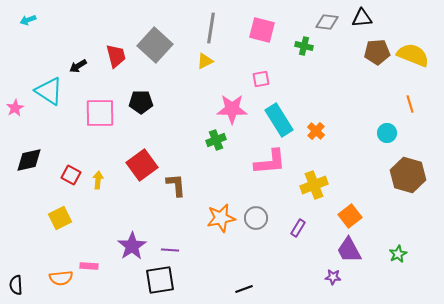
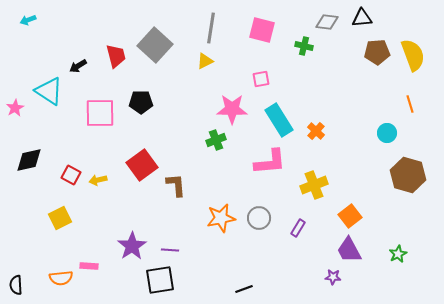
yellow semicircle at (413, 55): rotated 48 degrees clockwise
yellow arrow at (98, 180): rotated 108 degrees counterclockwise
gray circle at (256, 218): moved 3 px right
